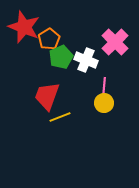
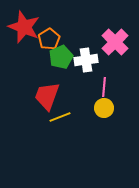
white cross: rotated 30 degrees counterclockwise
yellow circle: moved 5 px down
